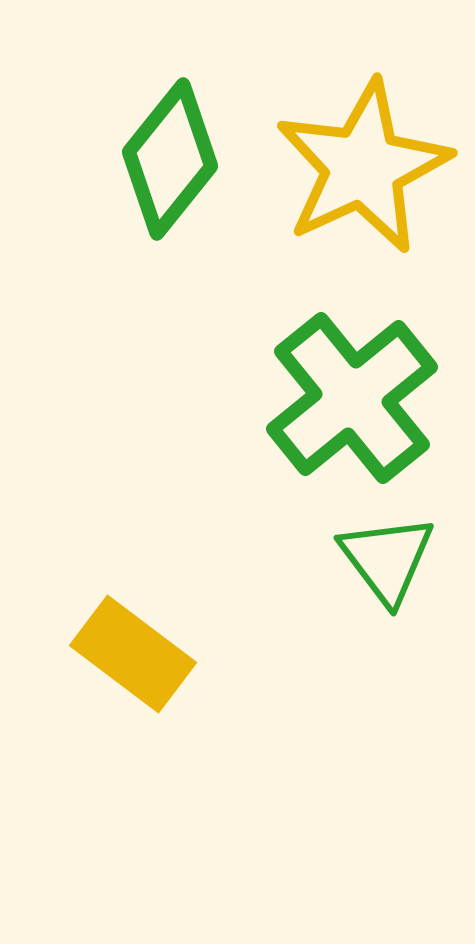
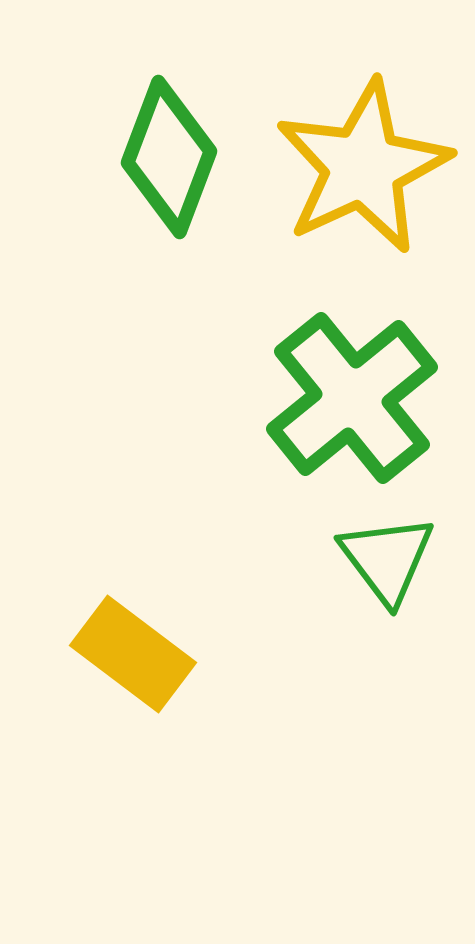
green diamond: moved 1 px left, 2 px up; rotated 18 degrees counterclockwise
